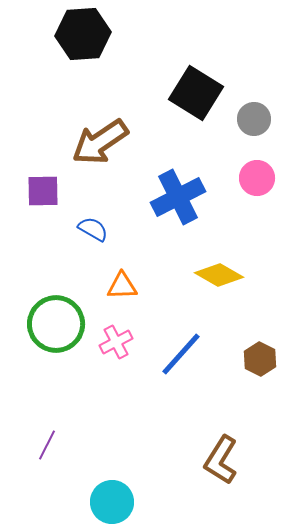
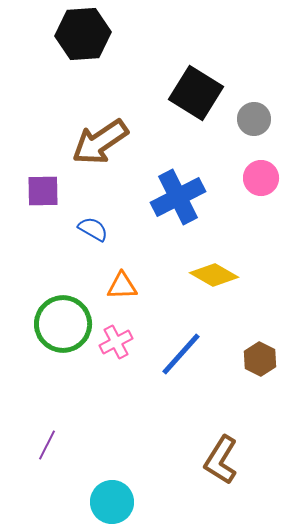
pink circle: moved 4 px right
yellow diamond: moved 5 px left
green circle: moved 7 px right
